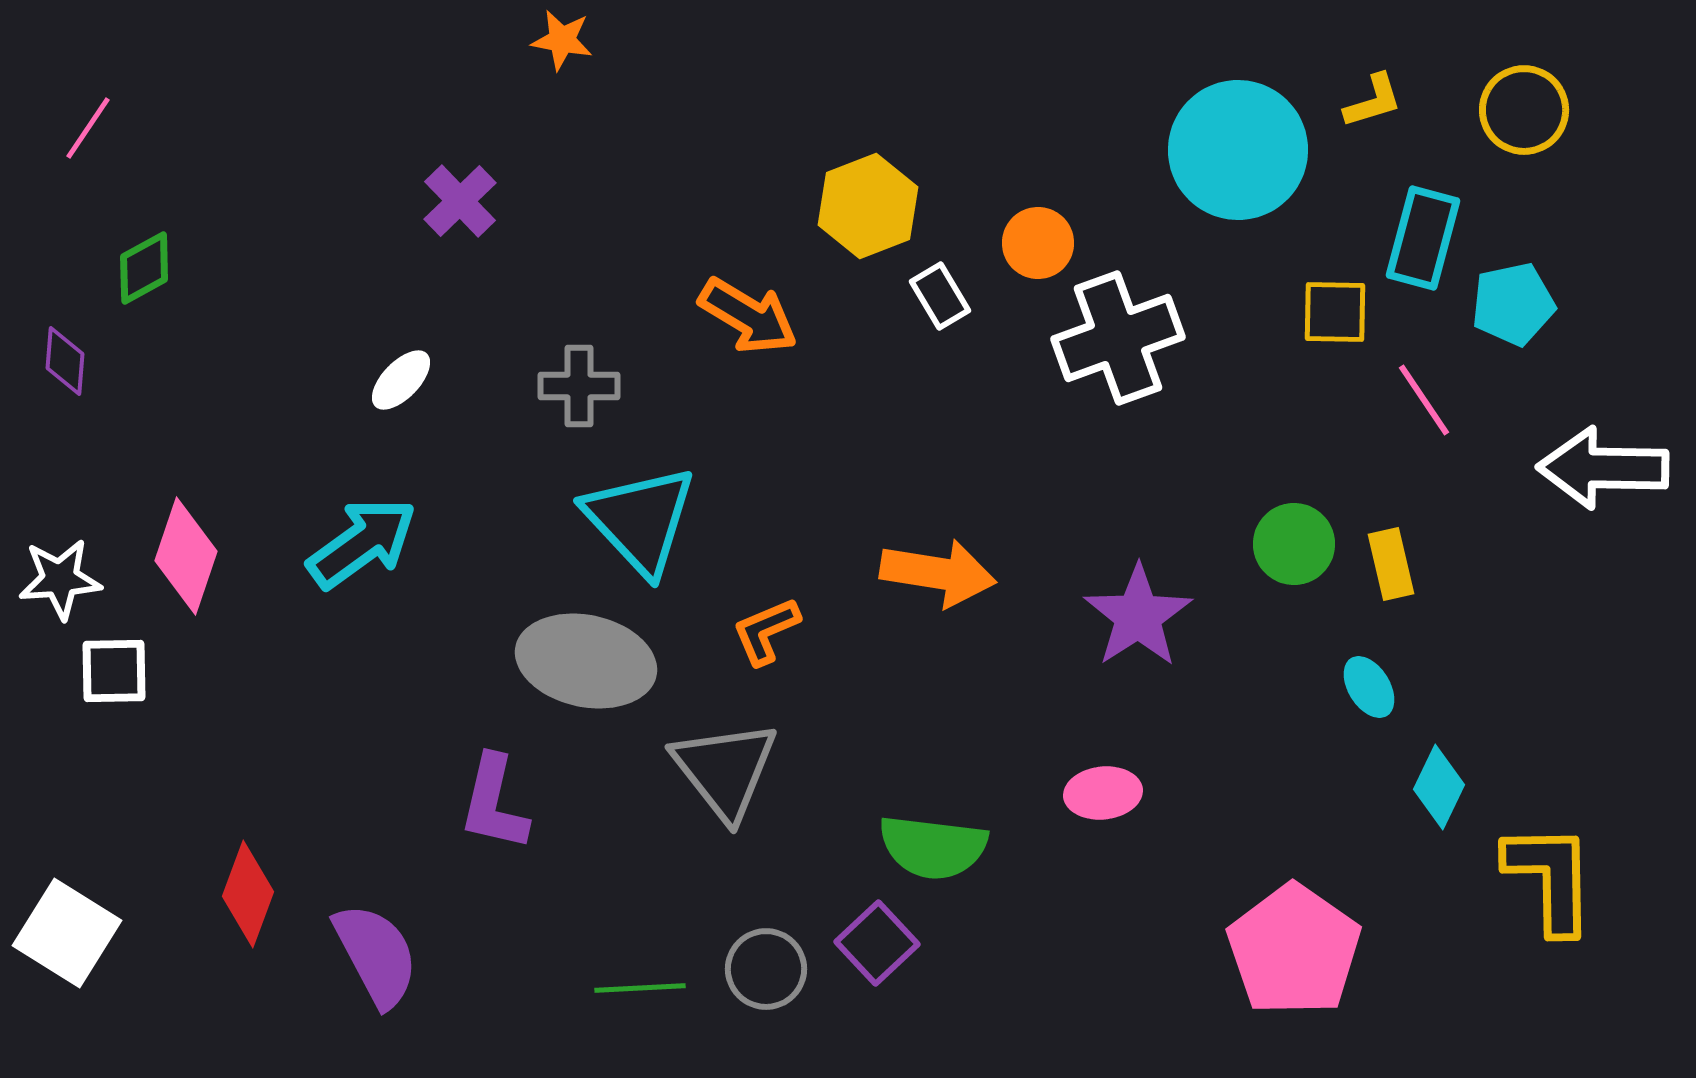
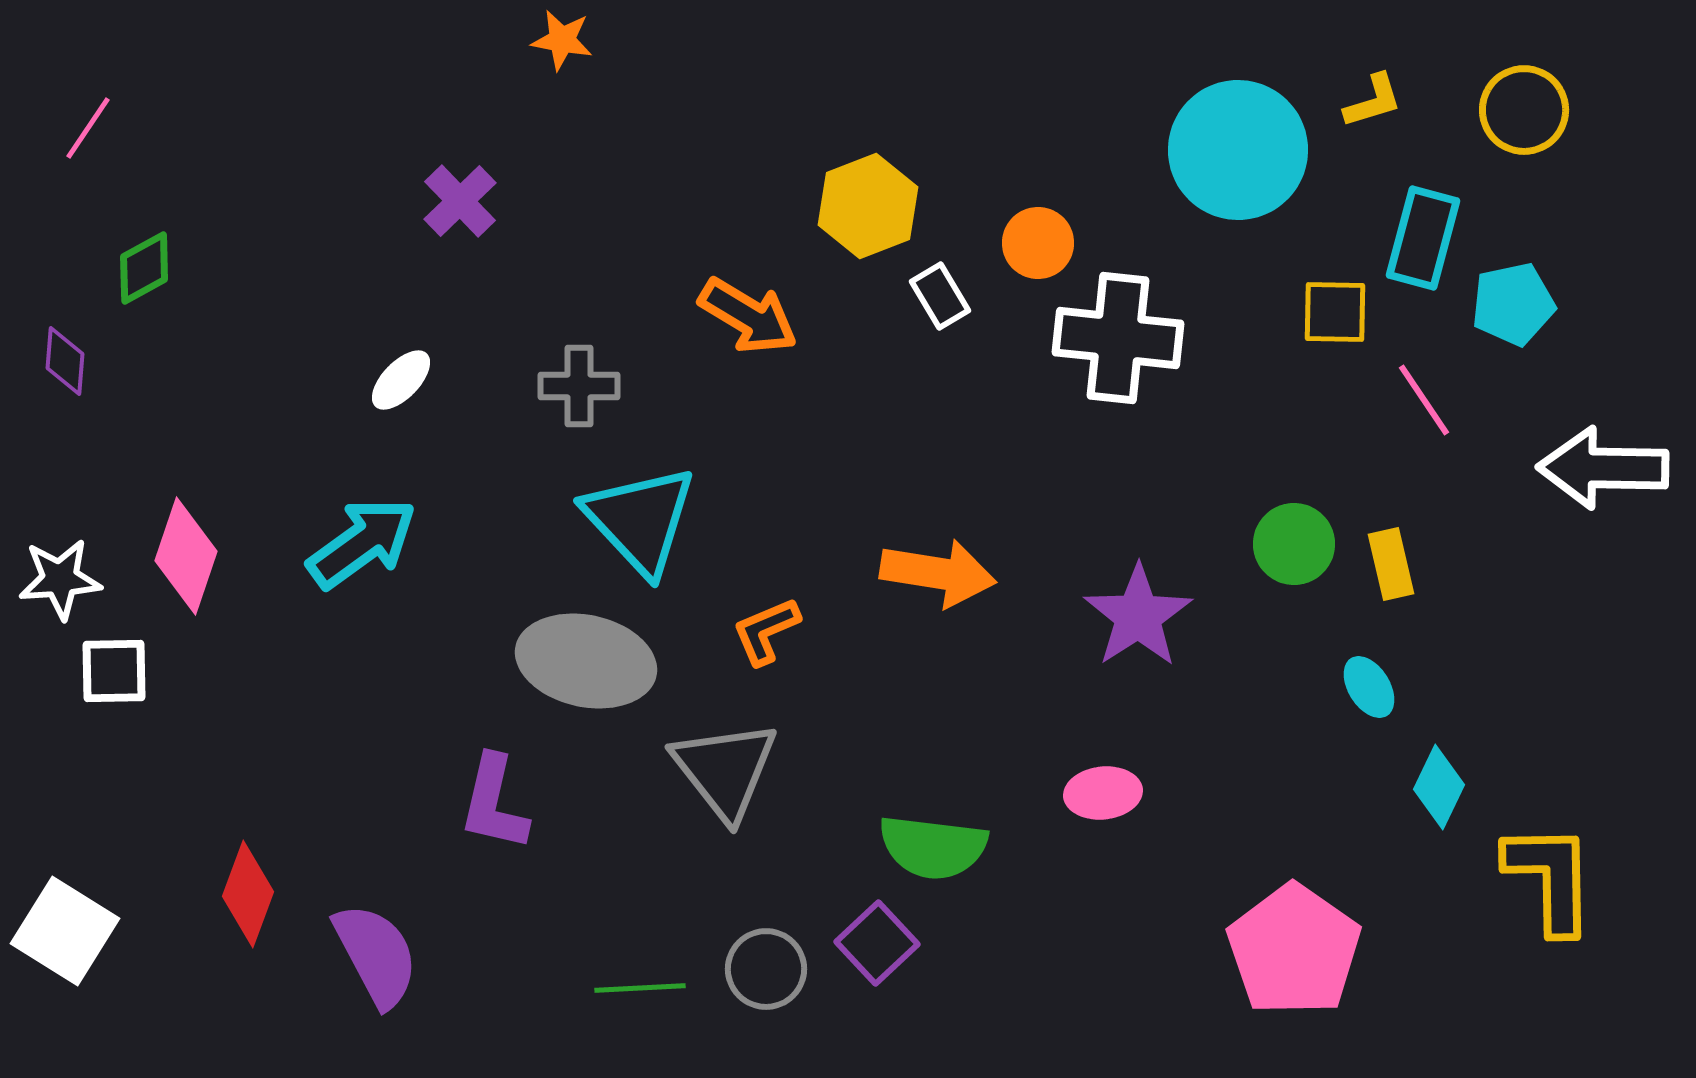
white cross at (1118, 338): rotated 26 degrees clockwise
white square at (67, 933): moved 2 px left, 2 px up
